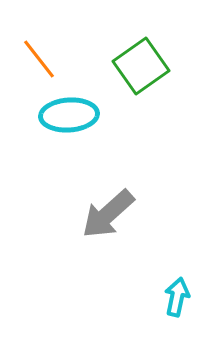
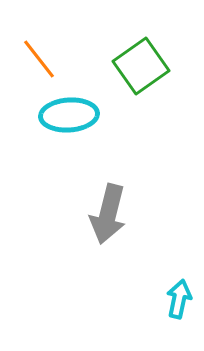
gray arrow: rotated 34 degrees counterclockwise
cyan arrow: moved 2 px right, 2 px down
